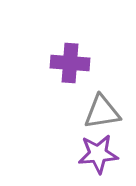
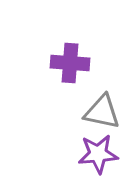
gray triangle: rotated 21 degrees clockwise
